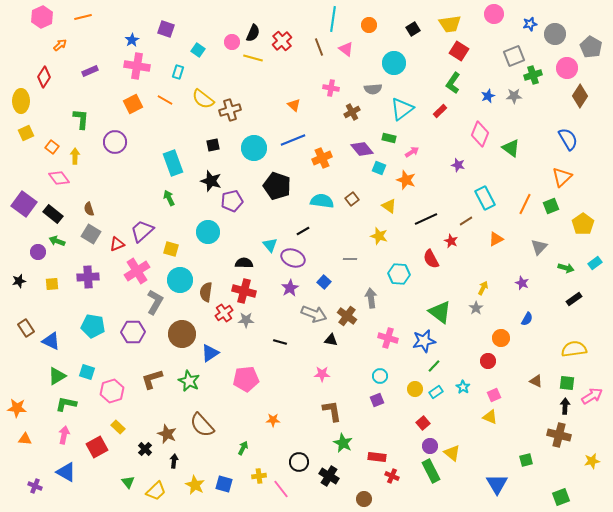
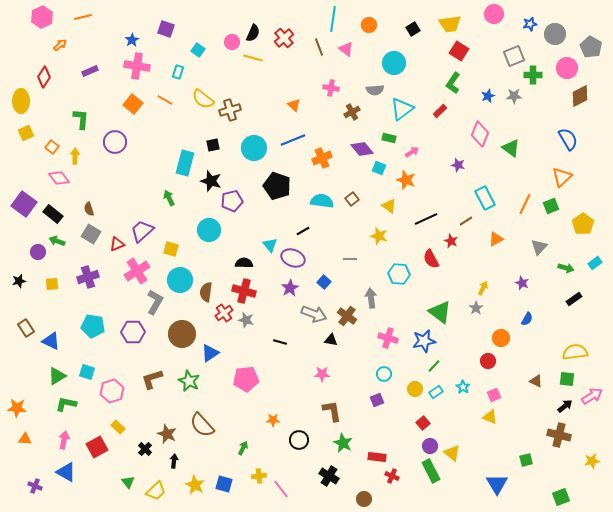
red cross at (282, 41): moved 2 px right, 3 px up
green cross at (533, 75): rotated 18 degrees clockwise
gray semicircle at (373, 89): moved 2 px right, 1 px down
brown diamond at (580, 96): rotated 30 degrees clockwise
orange square at (133, 104): rotated 24 degrees counterclockwise
cyan rectangle at (173, 163): moved 12 px right; rotated 35 degrees clockwise
cyan circle at (208, 232): moved 1 px right, 2 px up
purple cross at (88, 277): rotated 15 degrees counterclockwise
gray star at (246, 320): rotated 14 degrees clockwise
yellow semicircle at (574, 349): moved 1 px right, 3 px down
cyan circle at (380, 376): moved 4 px right, 2 px up
green square at (567, 383): moved 4 px up
black arrow at (565, 406): rotated 49 degrees clockwise
pink arrow at (64, 435): moved 5 px down
black circle at (299, 462): moved 22 px up
